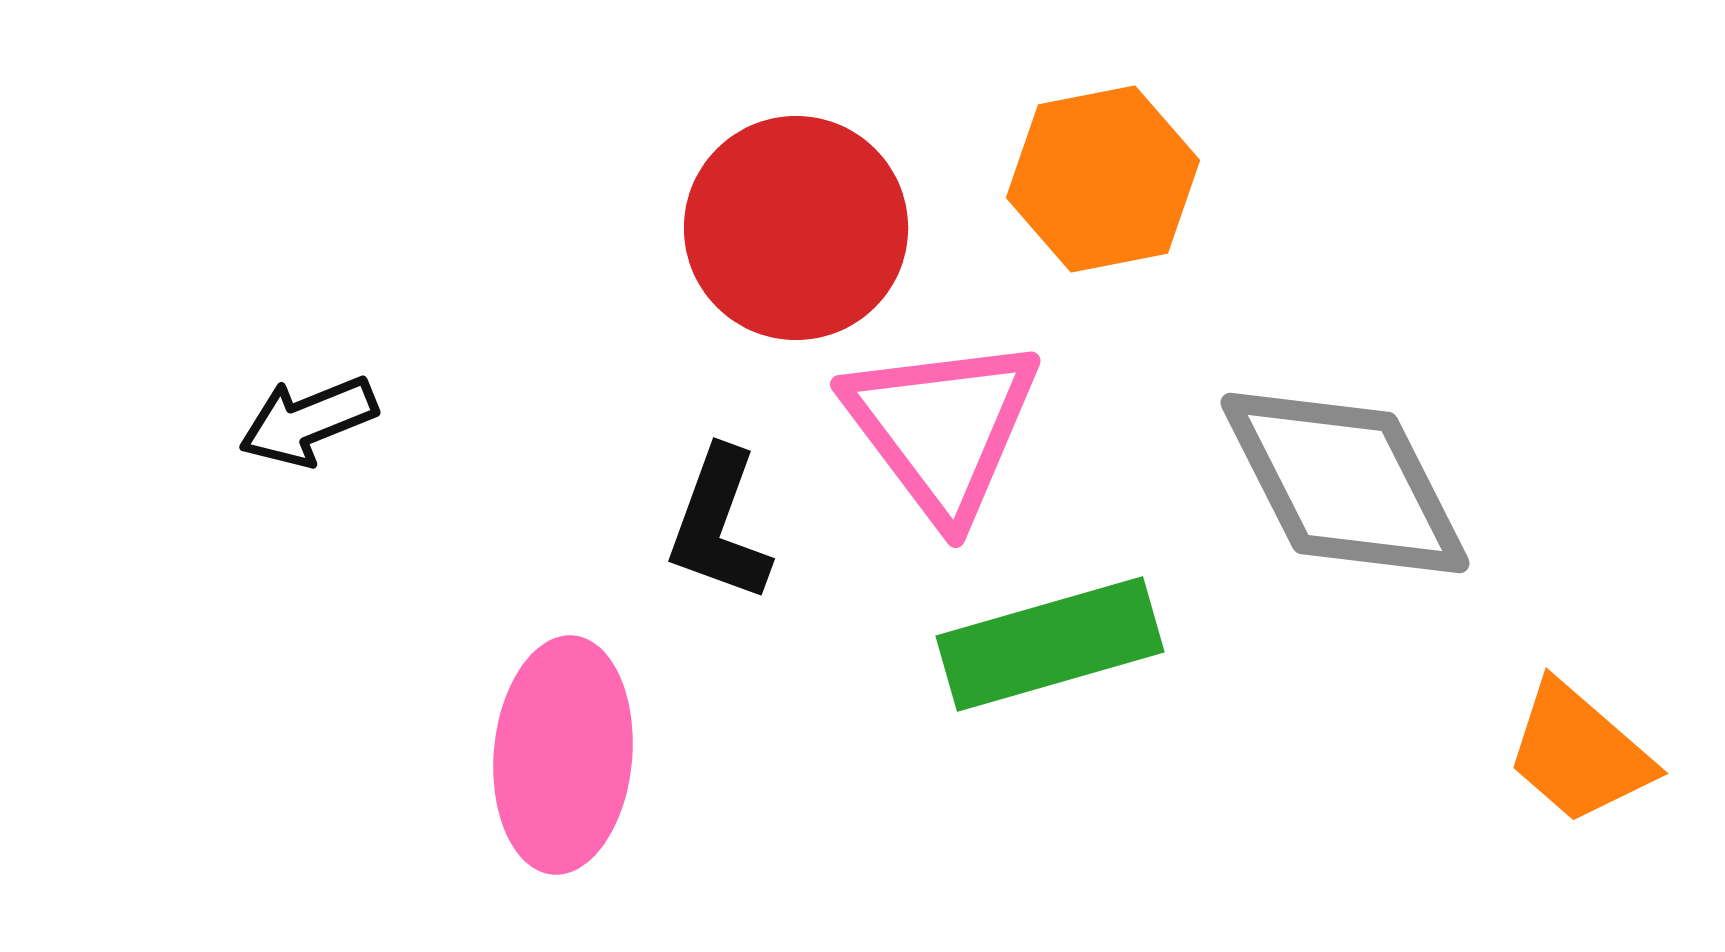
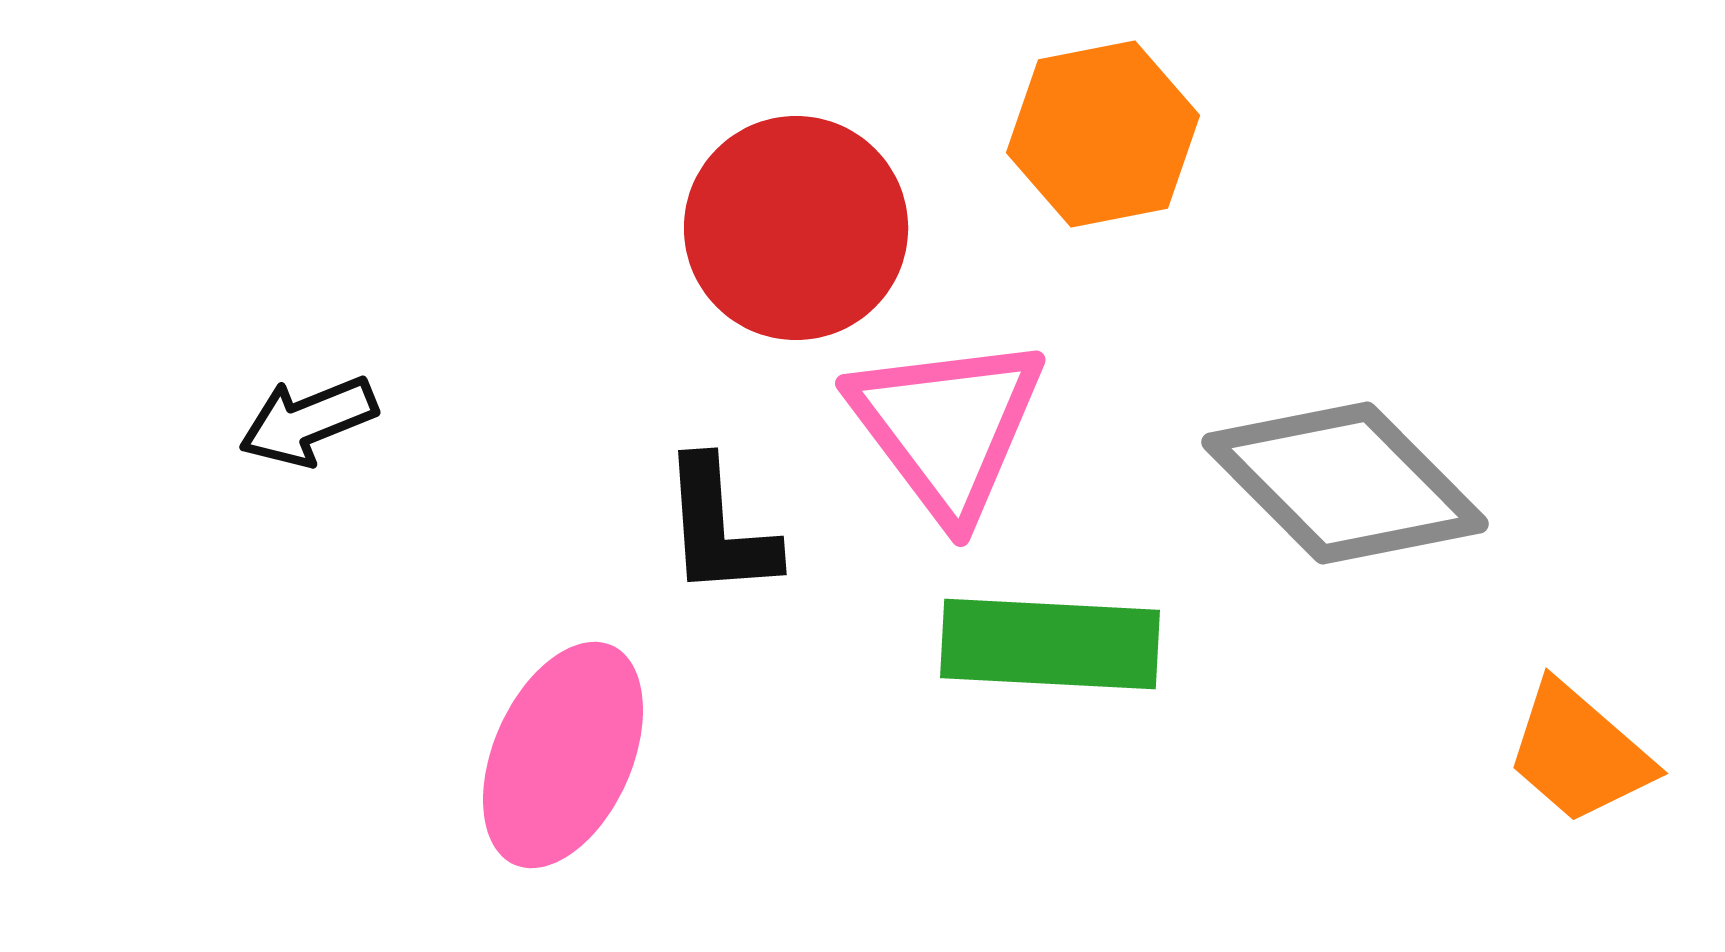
orange hexagon: moved 45 px up
pink triangle: moved 5 px right, 1 px up
gray diamond: rotated 18 degrees counterclockwise
black L-shape: moved 3 px down; rotated 24 degrees counterclockwise
green rectangle: rotated 19 degrees clockwise
pink ellipse: rotated 19 degrees clockwise
